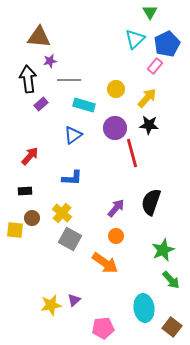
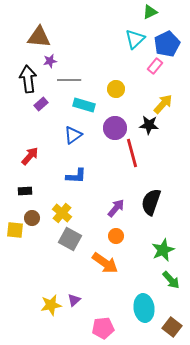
green triangle: rotated 35 degrees clockwise
yellow arrow: moved 16 px right, 6 px down
blue L-shape: moved 4 px right, 2 px up
